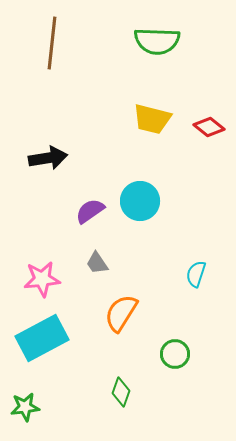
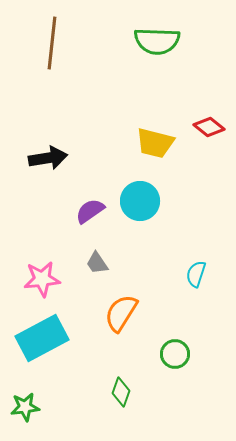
yellow trapezoid: moved 3 px right, 24 px down
